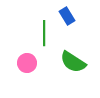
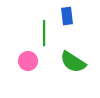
blue rectangle: rotated 24 degrees clockwise
pink circle: moved 1 px right, 2 px up
